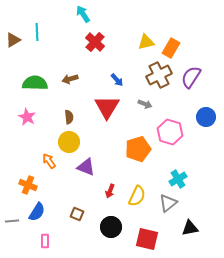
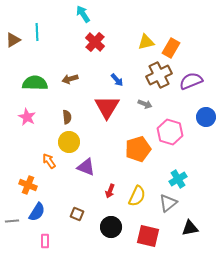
purple semicircle: moved 4 px down; rotated 35 degrees clockwise
brown semicircle: moved 2 px left
red square: moved 1 px right, 3 px up
